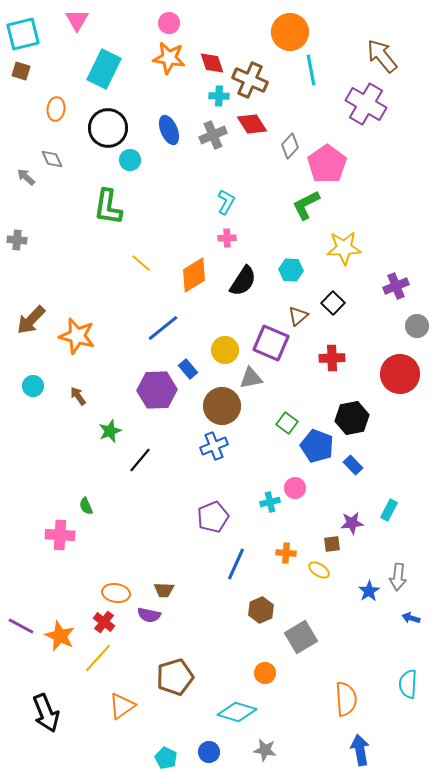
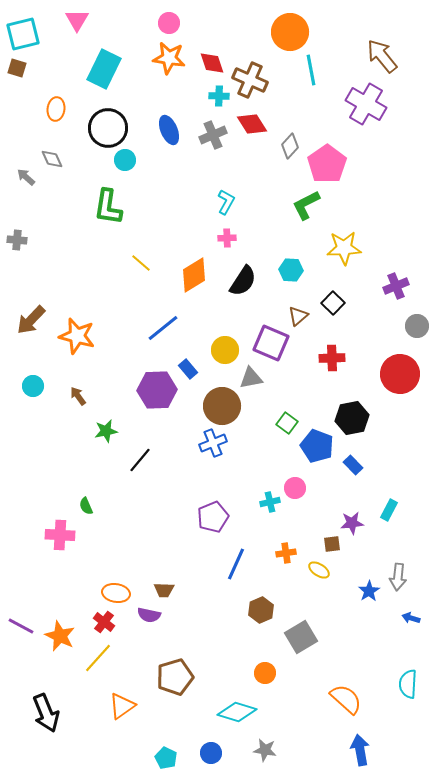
brown square at (21, 71): moved 4 px left, 3 px up
cyan circle at (130, 160): moved 5 px left
green star at (110, 431): moved 4 px left; rotated 10 degrees clockwise
blue cross at (214, 446): moved 1 px left, 3 px up
orange cross at (286, 553): rotated 12 degrees counterclockwise
orange semicircle at (346, 699): rotated 44 degrees counterclockwise
blue circle at (209, 752): moved 2 px right, 1 px down
